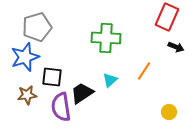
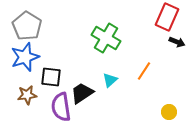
gray pentagon: moved 10 px left, 1 px up; rotated 24 degrees counterclockwise
green cross: rotated 28 degrees clockwise
black arrow: moved 1 px right, 5 px up
black square: moved 1 px left
